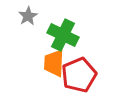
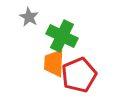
gray star: moved 1 px right, 1 px down; rotated 12 degrees counterclockwise
green cross: moved 1 px left, 1 px down
